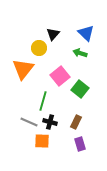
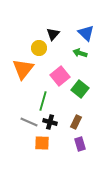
orange square: moved 2 px down
